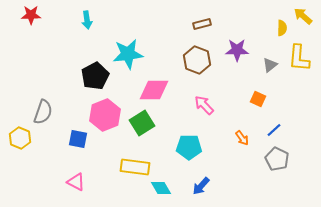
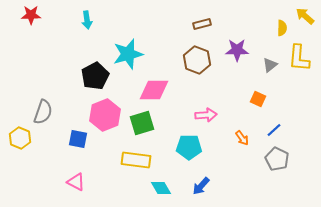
yellow arrow: moved 2 px right
cyan star: rotated 8 degrees counterclockwise
pink arrow: moved 2 px right, 10 px down; rotated 130 degrees clockwise
green square: rotated 15 degrees clockwise
yellow rectangle: moved 1 px right, 7 px up
